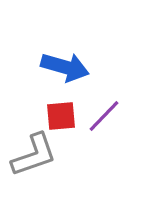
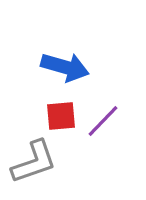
purple line: moved 1 px left, 5 px down
gray L-shape: moved 7 px down
